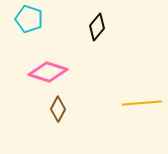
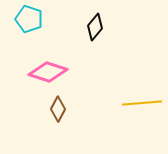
black diamond: moved 2 px left
